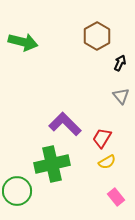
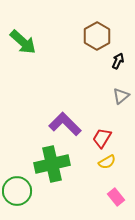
green arrow: rotated 28 degrees clockwise
black arrow: moved 2 px left, 2 px up
gray triangle: rotated 30 degrees clockwise
